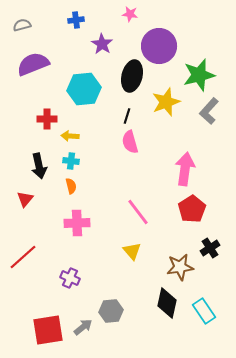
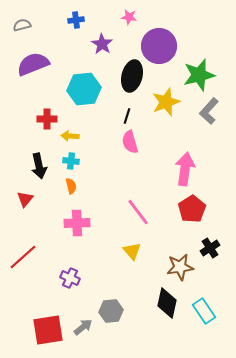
pink star: moved 1 px left, 3 px down
